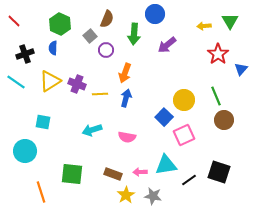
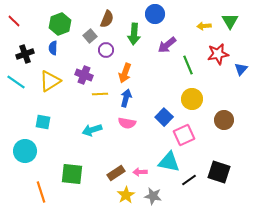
green hexagon: rotated 15 degrees clockwise
red star: rotated 25 degrees clockwise
purple cross: moved 7 px right, 9 px up
green line: moved 28 px left, 31 px up
yellow circle: moved 8 px right, 1 px up
pink semicircle: moved 14 px up
cyan triangle: moved 3 px right, 3 px up; rotated 20 degrees clockwise
brown rectangle: moved 3 px right, 1 px up; rotated 54 degrees counterclockwise
